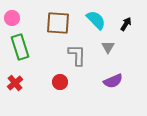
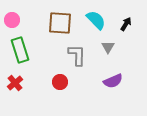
pink circle: moved 2 px down
brown square: moved 2 px right
green rectangle: moved 3 px down
